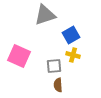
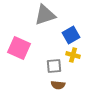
pink square: moved 8 px up
brown semicircle: rotated 80 degrees counterclockwise
